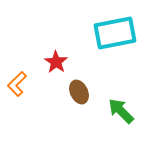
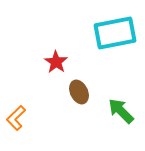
orange L-shape: moved 1 px left, 34 px down
